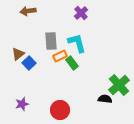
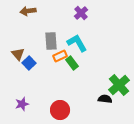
cyan L-shape: rotated 15 degrees counterclockwise
brown triangle: rotated 32 degrees counterclockwise
